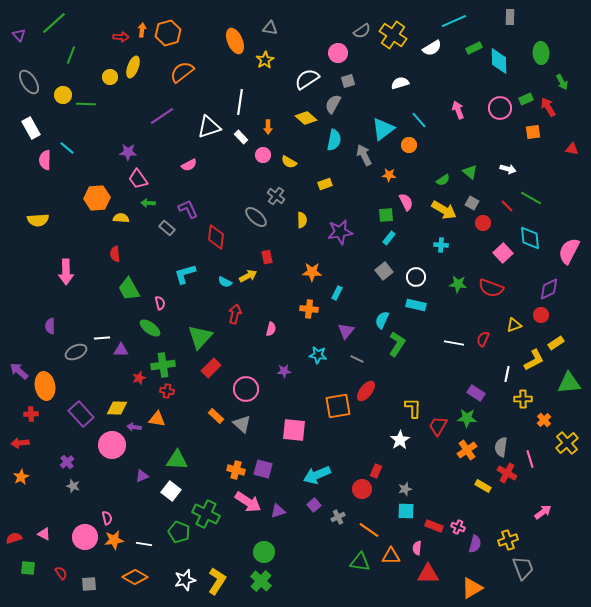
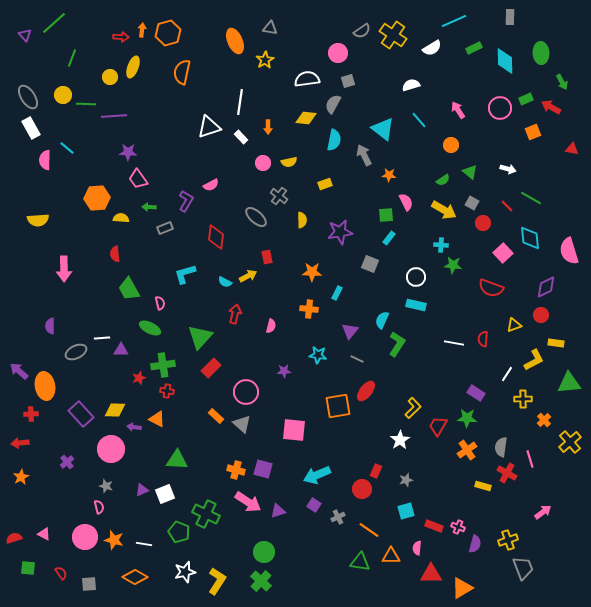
purple triangle at (19, 35): moved 6 px right
green line at (71, 55): moved 1 px right, 3 px down
cyan diamond at (499, 61): moved 6 px right
orange semicircle at (182, 72): rotated 40 degrees counterclockwise
white semicircle at (307, 79): rotated 25 degrees clockwise
gray ellipse at (29, 82): moved 1 px left, 15 px down
white semicircle at (400, 83): moved 11 px right, 2 px down
red arrow at (548, 107): moved 3 px right; rotated 30 degrees counterclockwise
pink arrow at (458, 110): rotated 12 degrees counterclockwise
purple line at (162, 116): moved 48 px left; rotated 30 degrees clockwise
yellow diamond at (306, 118): rotated 35 degrees counterclockwise
cyan triangle at (383, 129): rotated 45 degrees counterclockwise
orange square at (533, 132): rotated 14 degrees counterclockwise
orange circle at (409, 145): moved 42 px right
pink circle at (263, 155): moved 8 px down
yellow semicircle at (289, 162): rotated 42 degrees counterclockwise
pink semicircle at (189, 165): moved 22 px right, 20 px down
gray cross at (276, 196): moved 3 px right
green arrow at (148, 203): moved 1 px right, 4 px down
purple L-shape at (188, 209): moved 2 px left, 8 px up; rotated 55 degrees clockwise
gray rectangle at (167, 228): moved 2 px left; rotated 63 degrees counterclockwise
pink semicircle at (569, 251): rotated 44 degrees counterclockwise
gray square at (384, 271): moved 14 px left, 7 px up; rotated 30 degrees counterclockwise
pink arrow at (66, 272): moved 2 px left, 3 px up
green star at (458, 284): moved 5 px left, 19 px up
purple diamond at (549, 289): moved 3 px left, 2 px up
green ellipse at (150, 328): rotated 10 degrees counterclockwise
pink semicircle at (271, 329): moved 3 px up
purple triangle at (346, 331): moved 4 px right
red semicircle at (483, 339): rotated 21 degrees counterclockwise
yellow rectangle at (556, 343): rotated 42 degrees clockwise
white line at (507, 374): rotated 21 degrees clockwise
pink circle at (246, 389): moved 3 px down
yellow diamond at (117, 408): moved 2 px left, 2 px down
yellow L-shape at (413, 408): rotated 45 degrees clockwise
orange triangle at (157, 419): rotated 18 degrees clockwise
yellow cross at (567, 443): moved 3 px right, 1 px up
pink circle at (112, 445): moved 1 px left, 4 px down
purple triangle at (142, 476): moved 14 px down
gray star at (73, 486): moved 33 px right
yellow rectangle at (483, 486): rotated 14 degrees counterclockwise
gray star at (405, 489): moved 1 px right, 9 px up
white square at (171, 491): moved 6 px left, 3 px down; rotated 30 degrees clockwise
purple square at (314, 505): rotated 16 degrees counterclockwise
cyan square at (406, 511): rotated 18 degrees counterclockwise
pink semicircle at (107, 518): moved 8 px left, 11 px up
orange star at (114, 540): rotated 24 degrees clockwise
red triangle at (428, 574): moved 3 px right
white star at (185, 580): moved 8 px up
orange triangle at (472, 588): moved 10 px left
